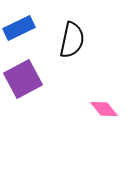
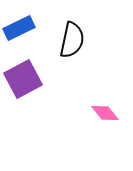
pink diamond: moved 1 px right, 4 px down
